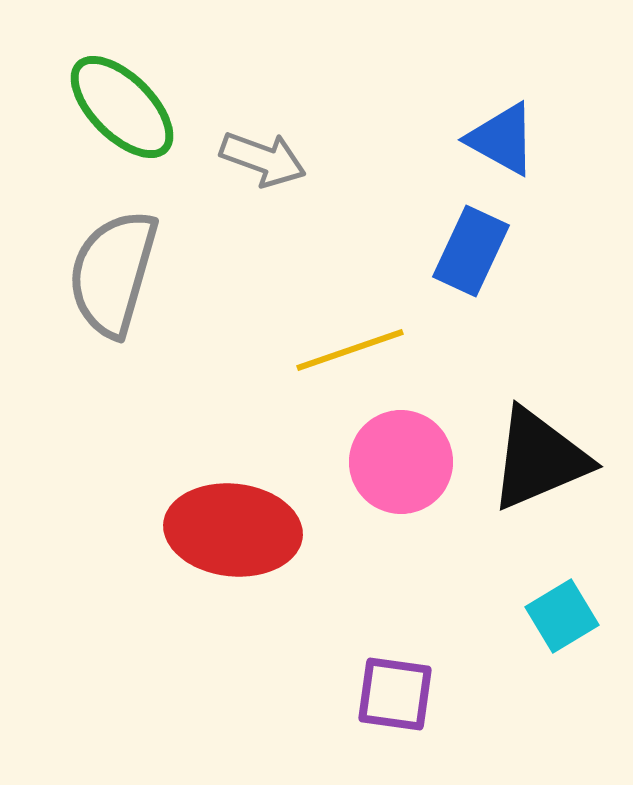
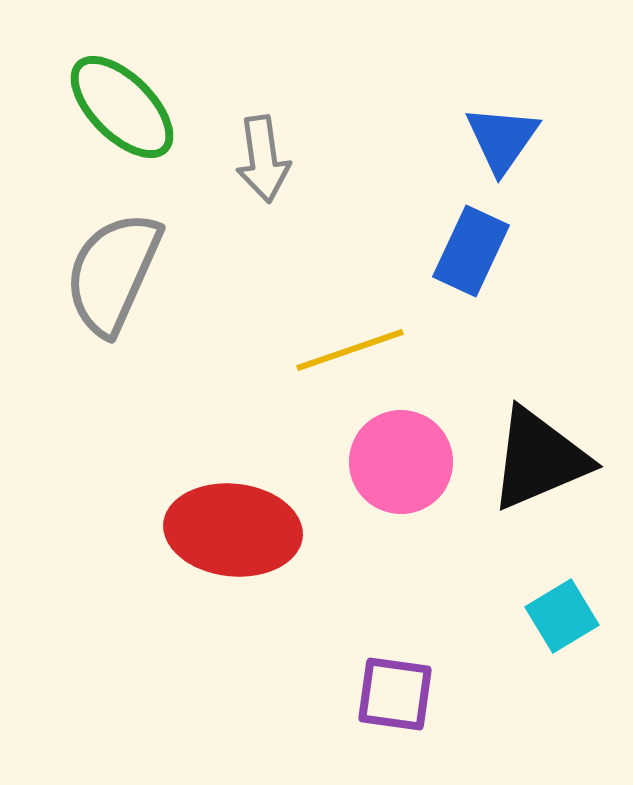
blue triangle: rotated 36 degrees clockwise
gray arrow: rotated 62 degrees clockwise
gray semicircle: rotated 8 degrees clockwise
